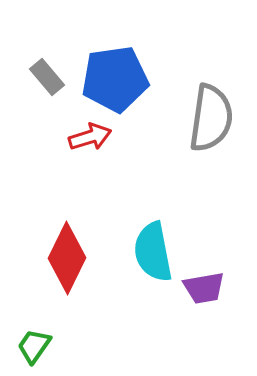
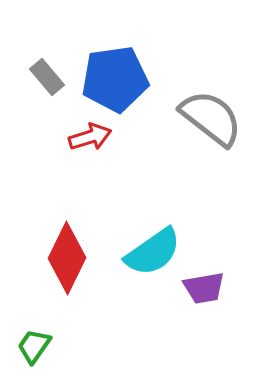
gray semicircle: rotated 60 degrees counterclockwise
cyan semicircle: rotated 114 degrees counterclockwise
